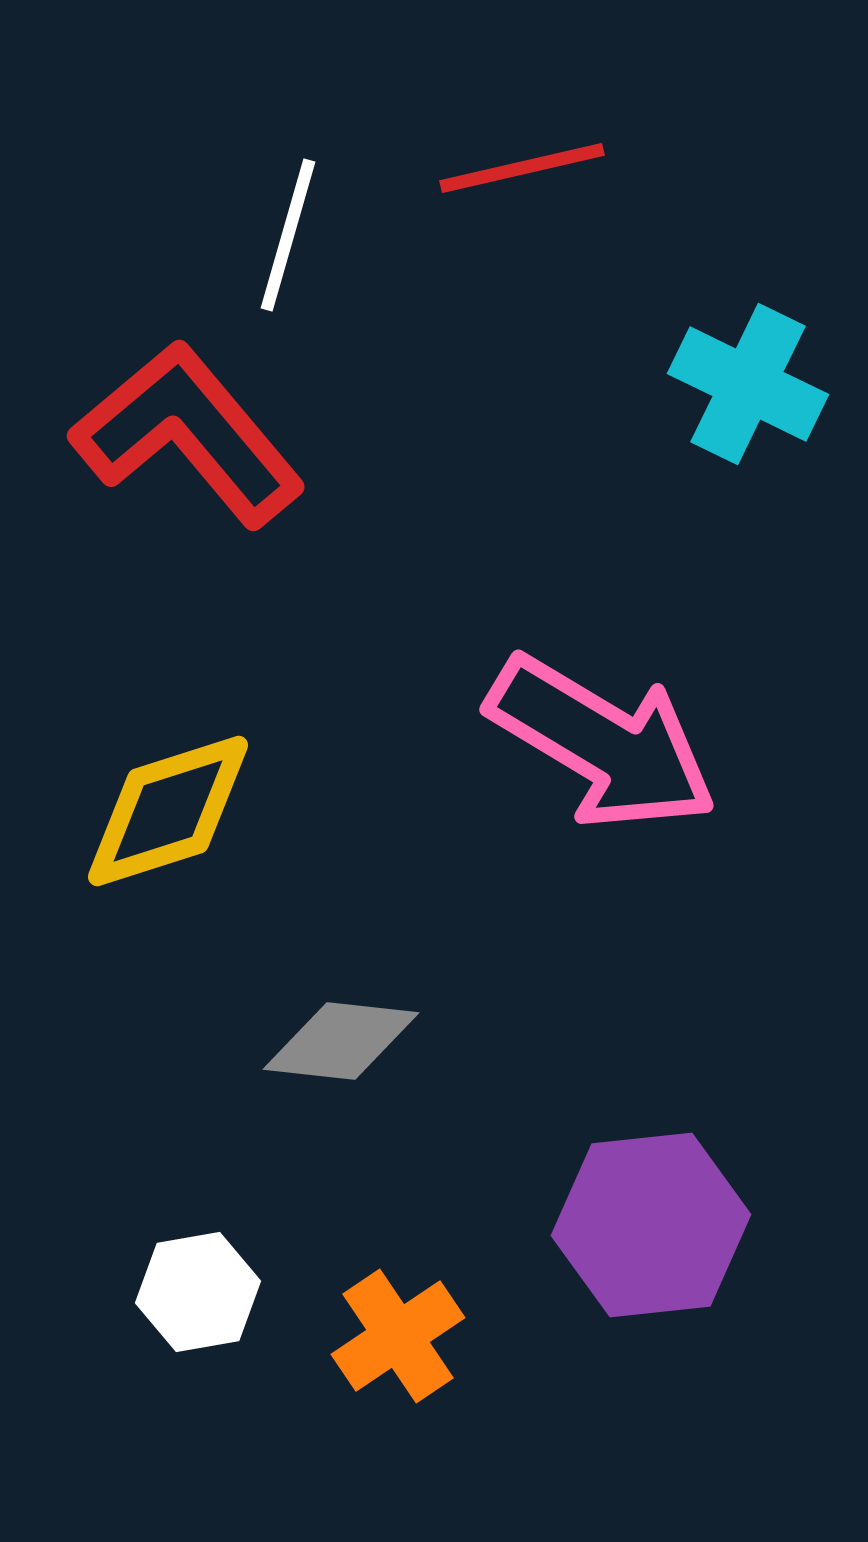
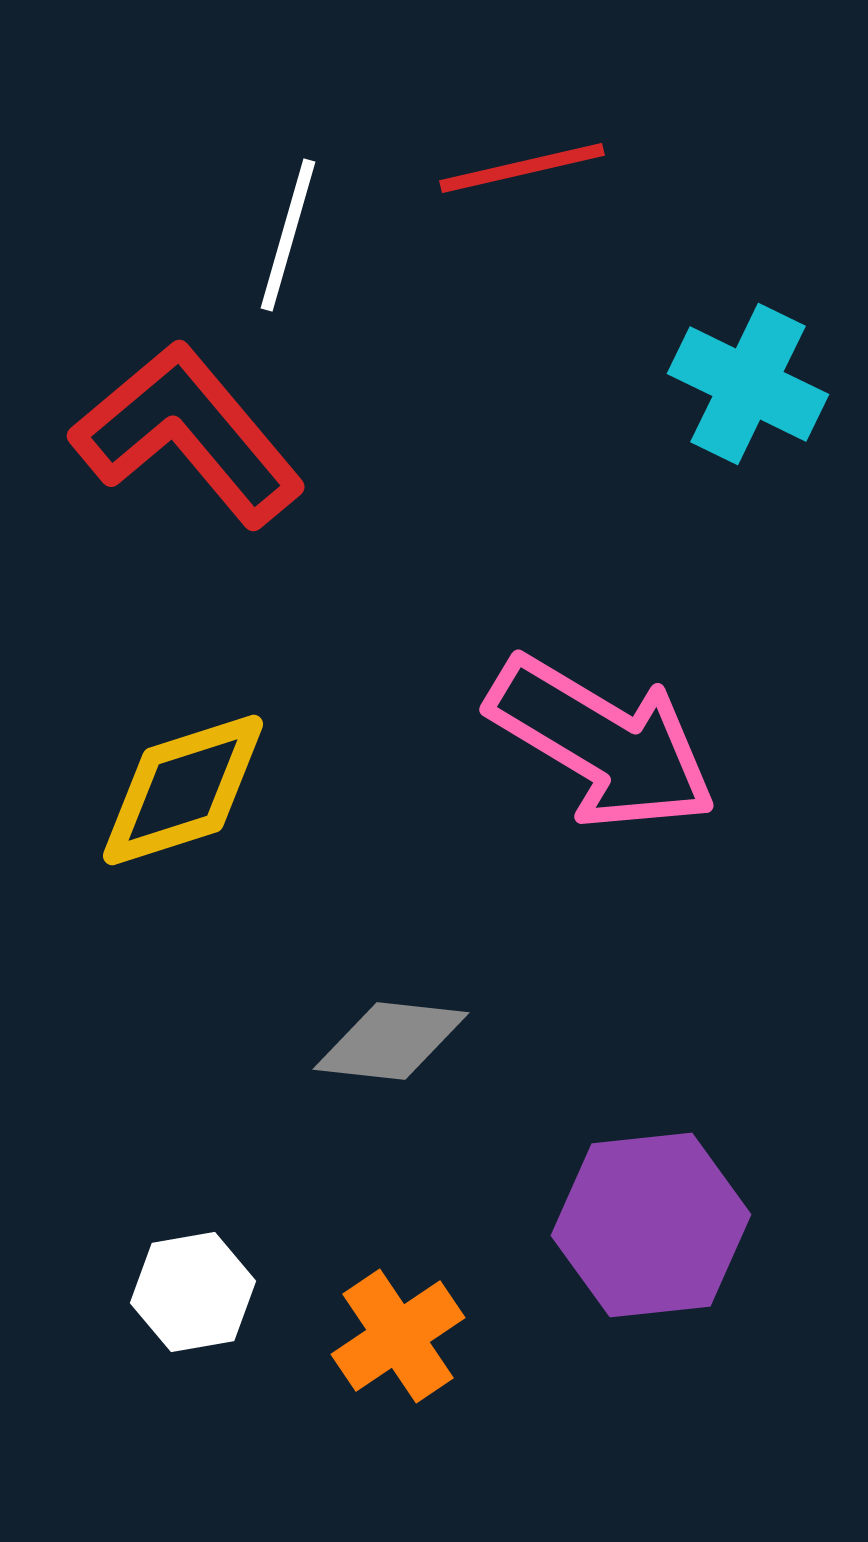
yellow diamond: moved 15 px right, 21 px up
gray diamond: moved 50 px right
white hexagon: moved 5 px left
